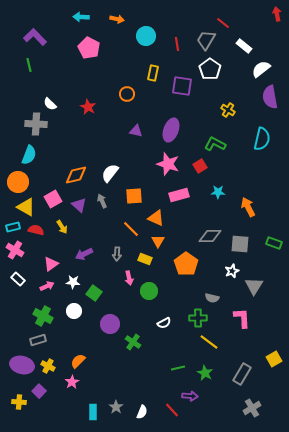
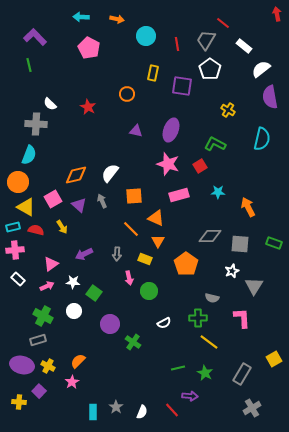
pink cross at (15, 250): rotated 36 degrees counterclockwise
